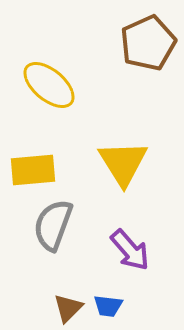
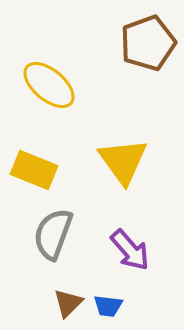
brown pentagon: rotated 4 degrees clockwise
yellow triangle: moved 2 px up; rotated 4 degrees counterclockwise
yellow rectangle: moved 1 px right; rotated 27 degrees clockwise
gray semicircle: moved 9 px down
brown triangle: moved 5 px up
